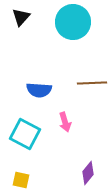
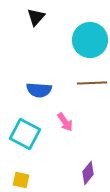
black triangle: moved 15 px right
cyan circle: moved 17 px right, 18 px down
pink arrow: rotated 18 degrees counterclockwise
